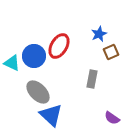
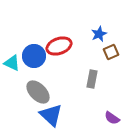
red ellipse: rotated 40 degrees clockwise
